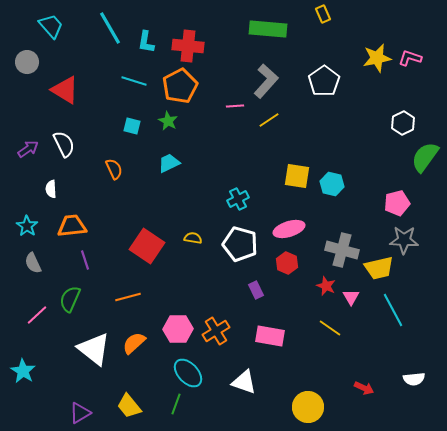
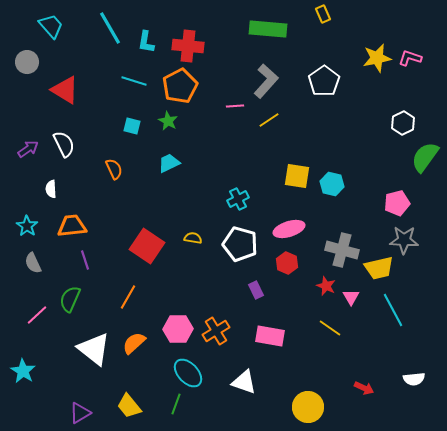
orange line at (128, 297): rotated 45 degrees counterclockwise
